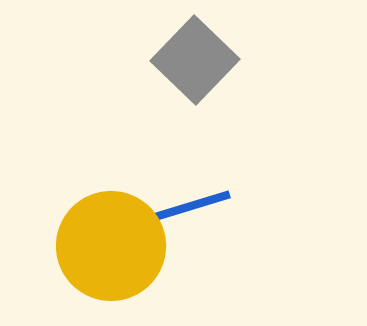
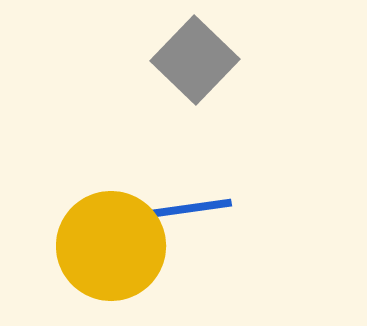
blue line: rotated 9 degrees clockwise
